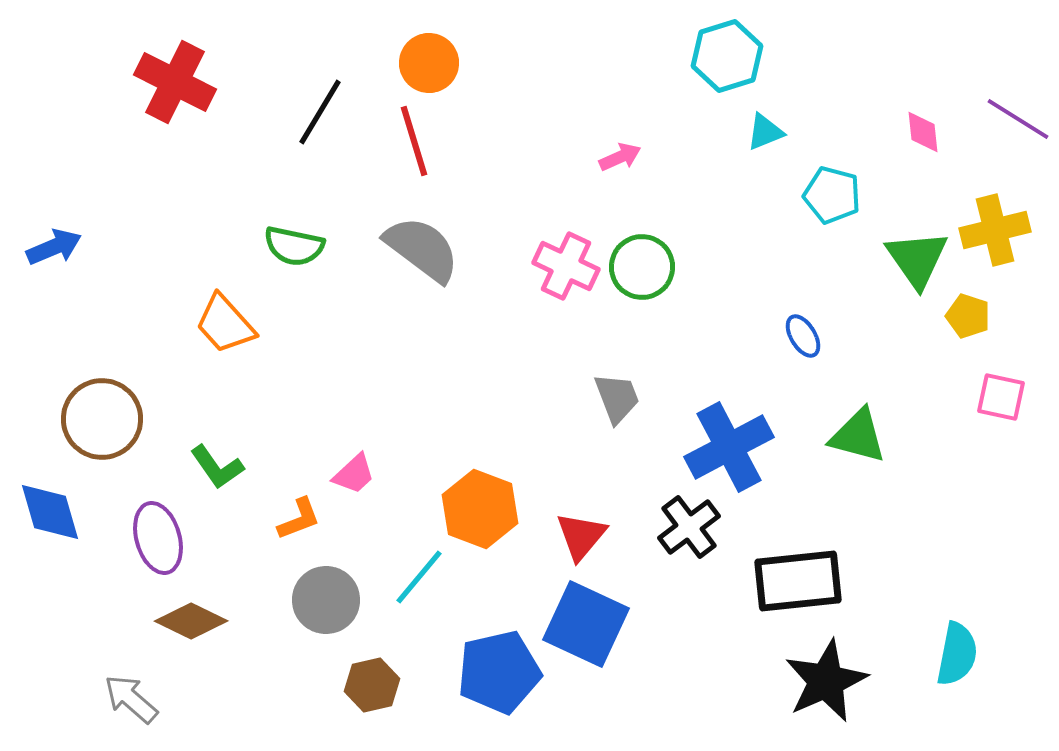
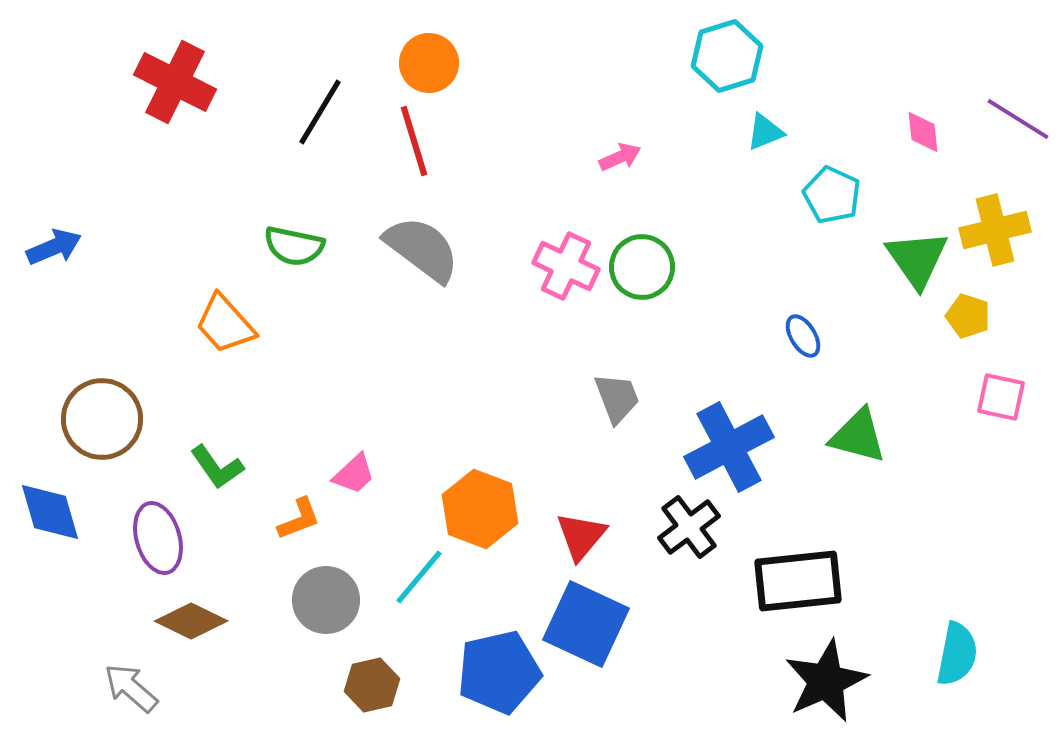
cyan pentagon at (832, 195): rotated 10 degrees clockwise
gray arrow at (131, 699): moved 11 px up
